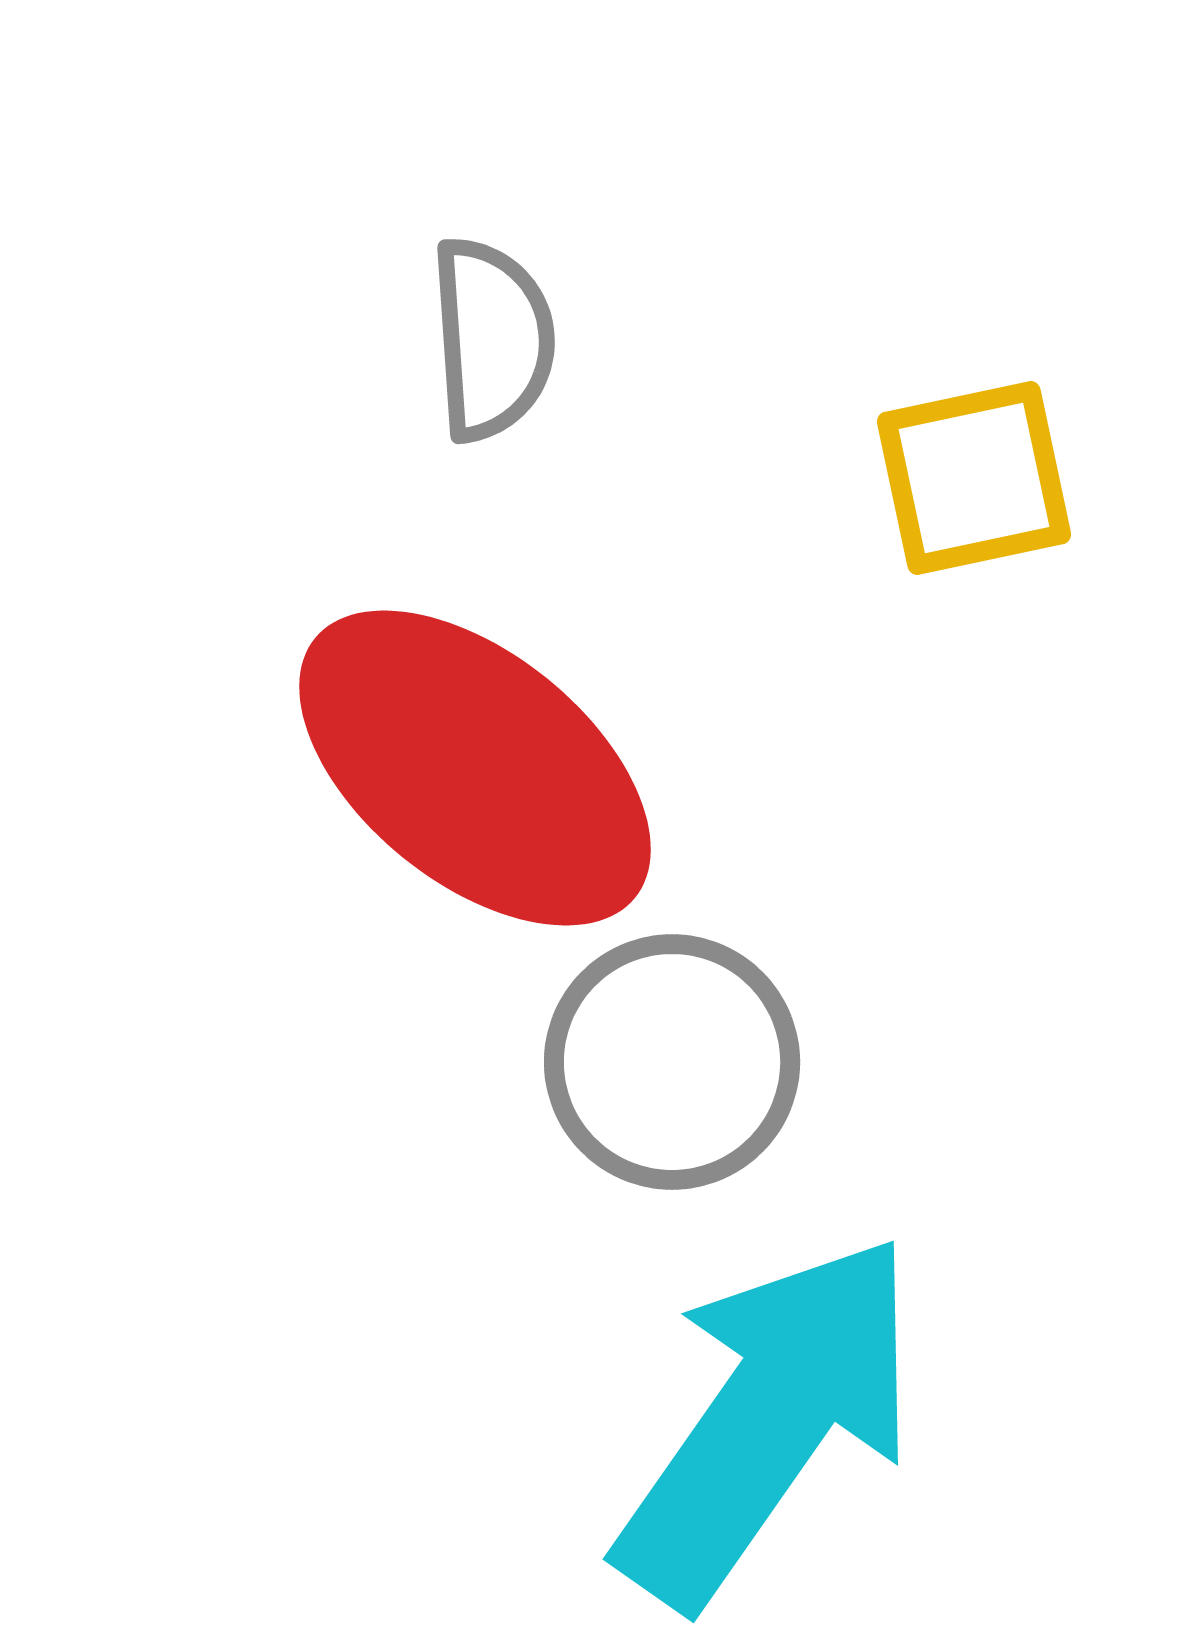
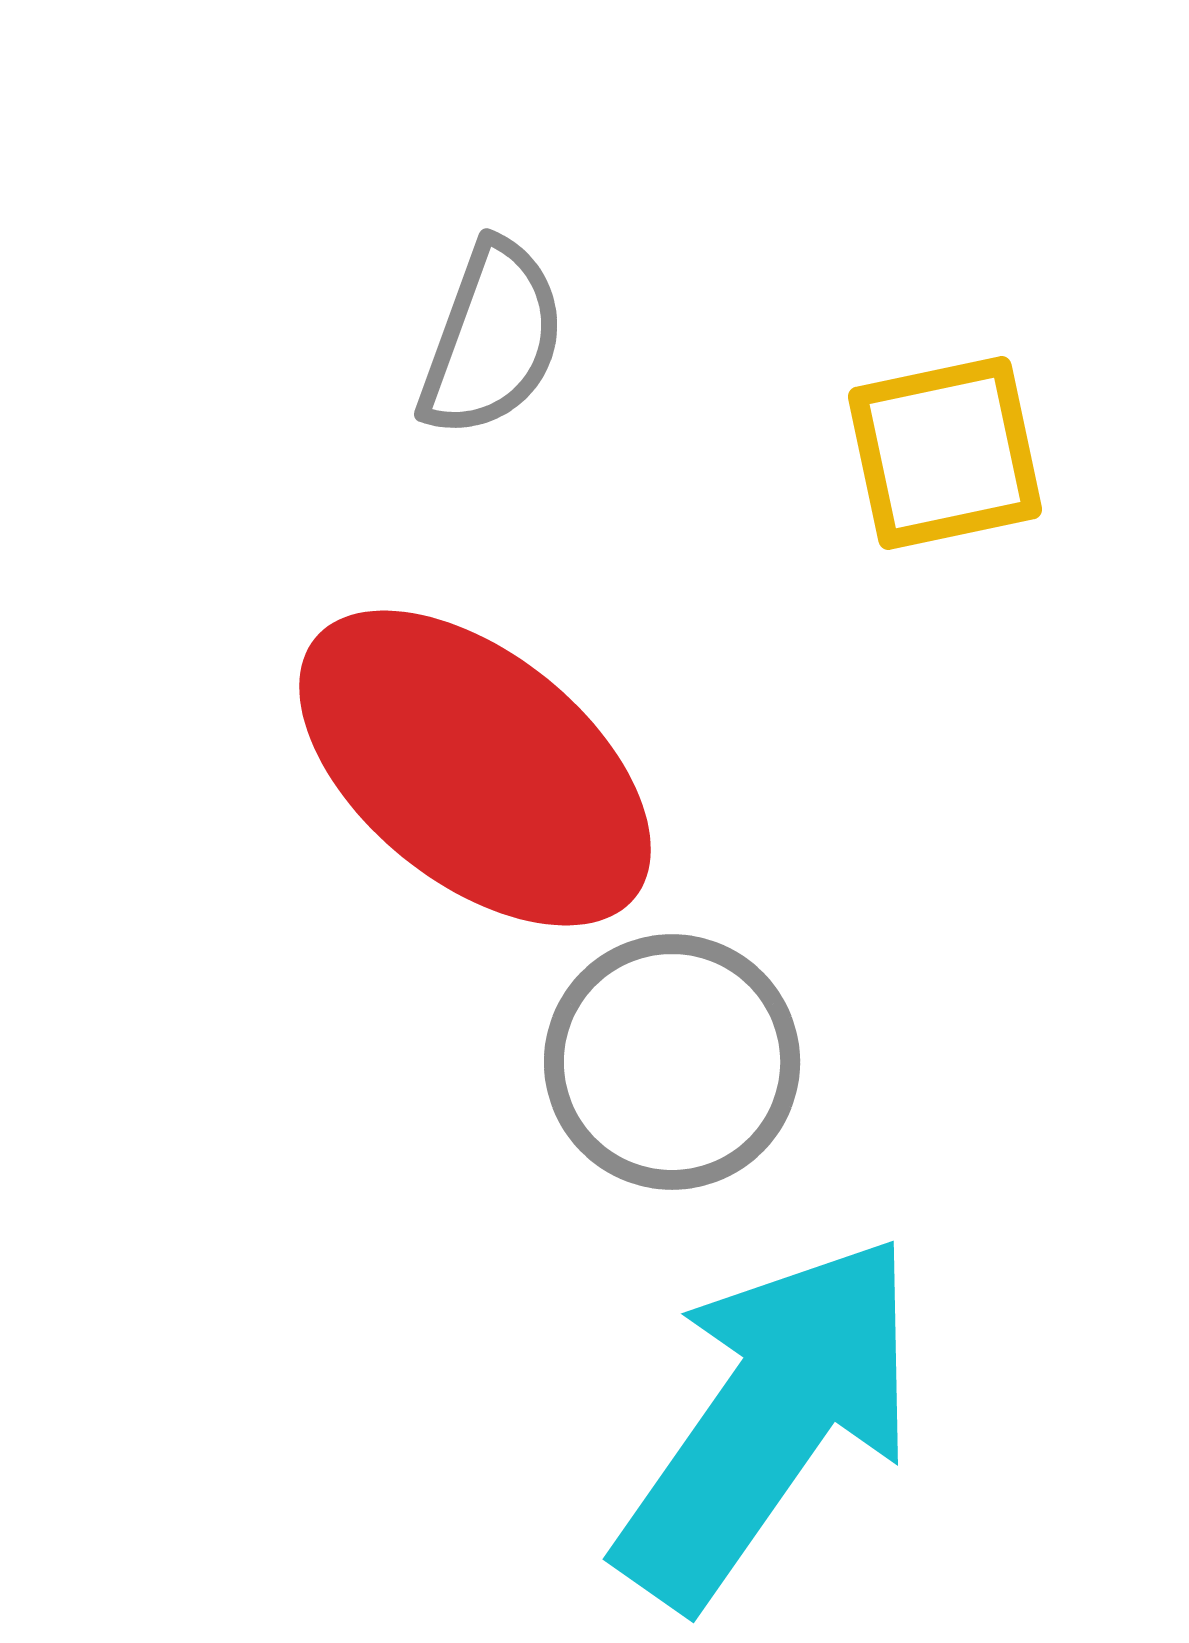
gray semicircle: rotated 24 degrees clockwise
yellow square: moved 29 px left, 25 px up
